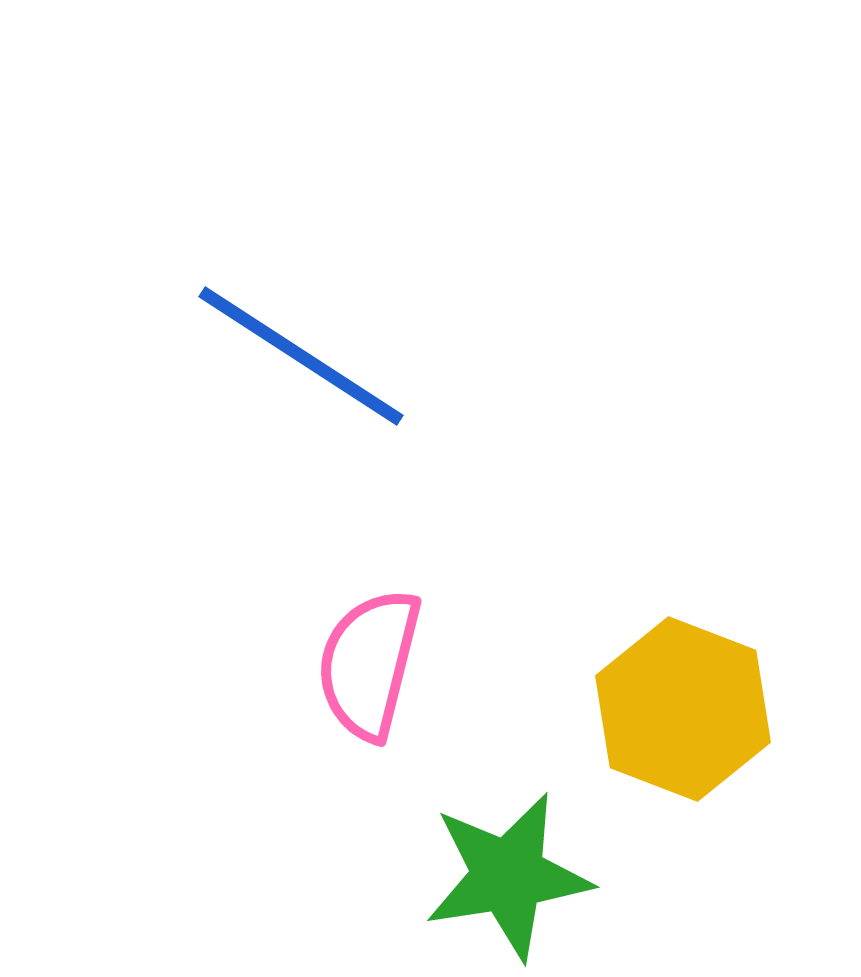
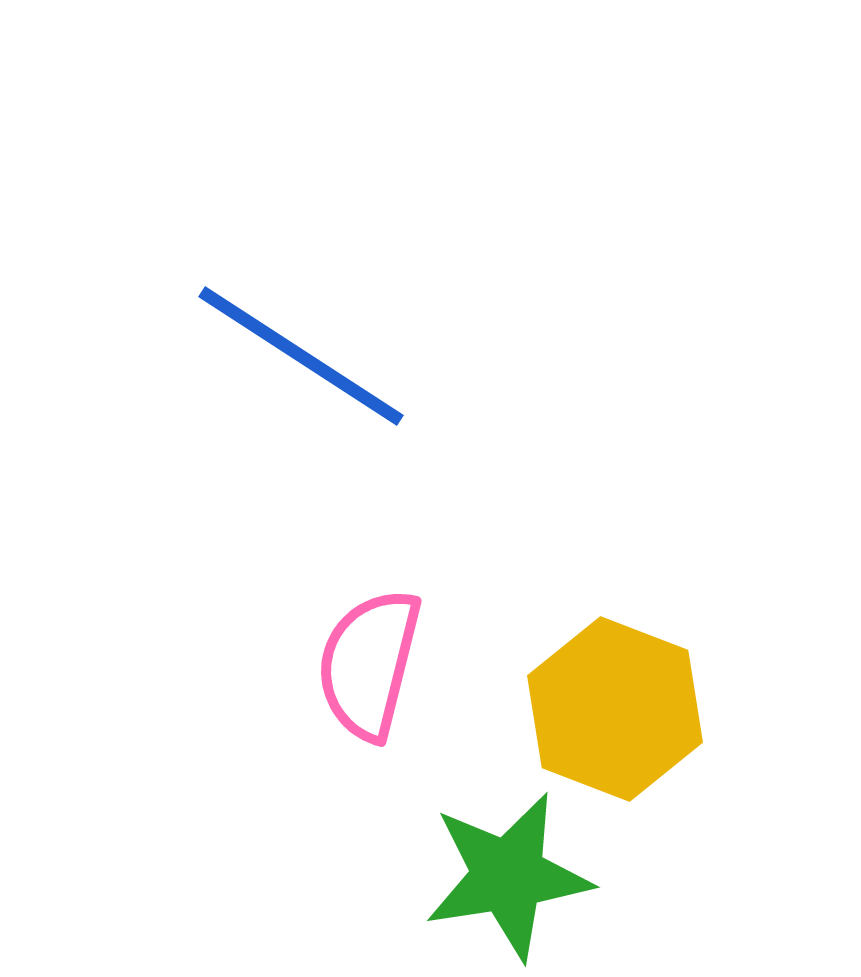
yellow hexagon: moved 68 px left
